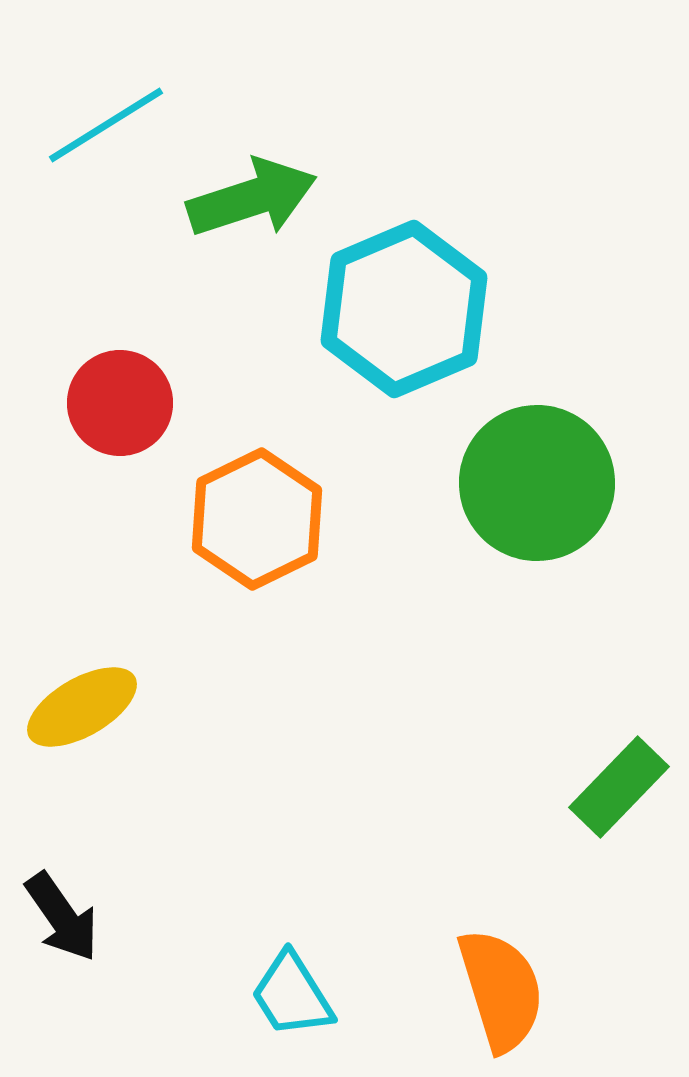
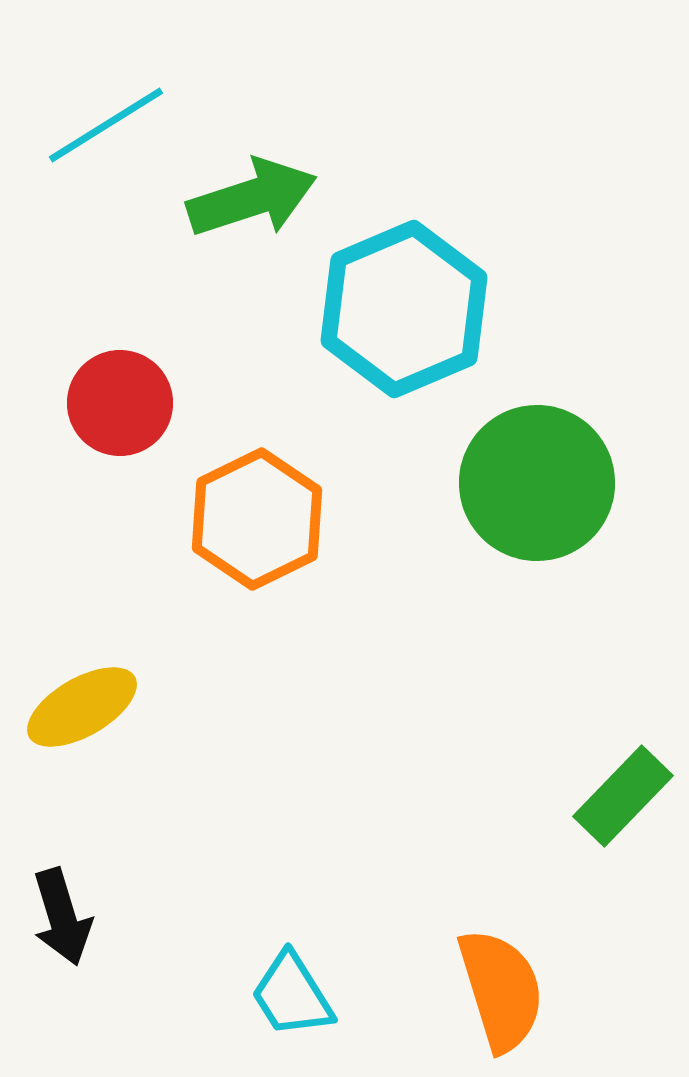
green rectangle: moved 4 px right, 9 px down
black arrow: rotated 18 degrees clockwise
